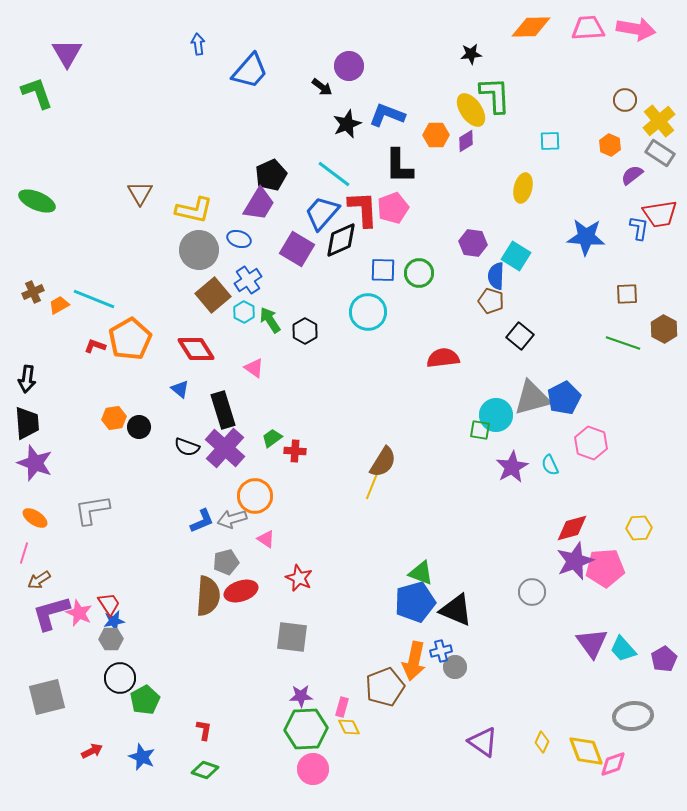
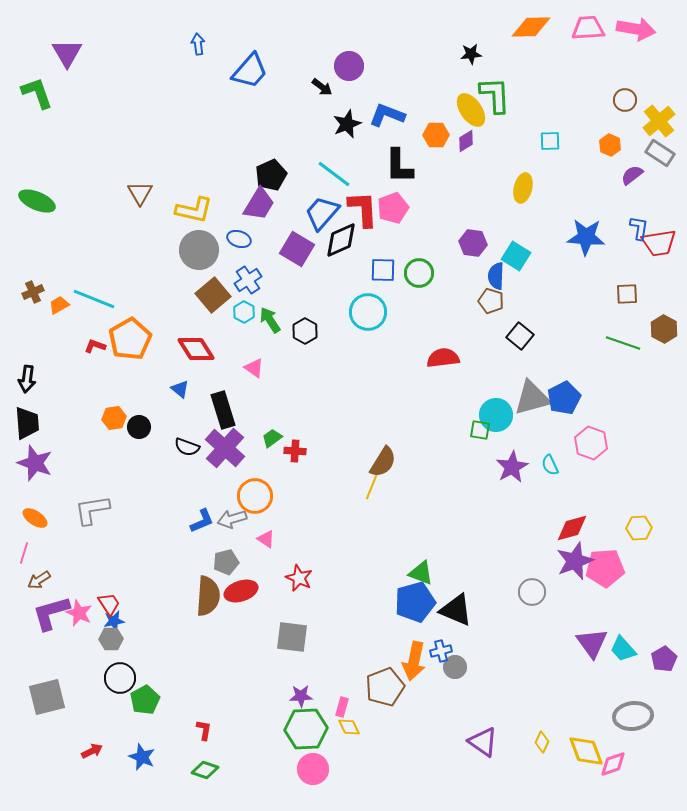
red trapezoid at (660, 214): moved 1 px left, 29 px down
